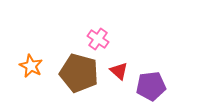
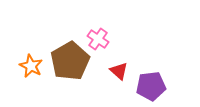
brown pentagon: moved 9 px left, 12 px up; rotated 27 degrees clockwise
